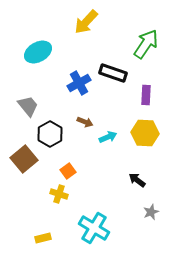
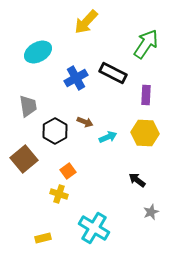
black rectangle: rotated 8 degrees clockwise
blue cross: moved 3 px left, 5 px up
gray trapezoid: rotated 30 degrees clockwise
black hexagon: moved 5 px right, 3 px up
